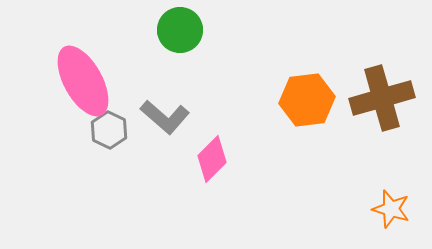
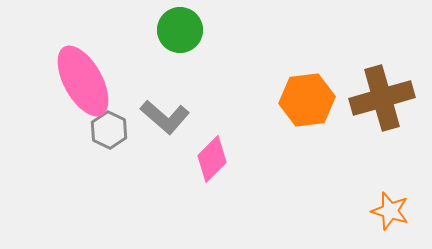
orange star: moved 1 px left, 2 px down
